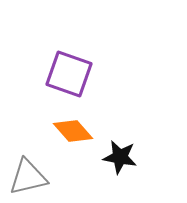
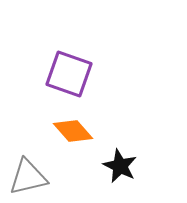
black star: moved 9 px down; rotated 16 degrees clockwise
